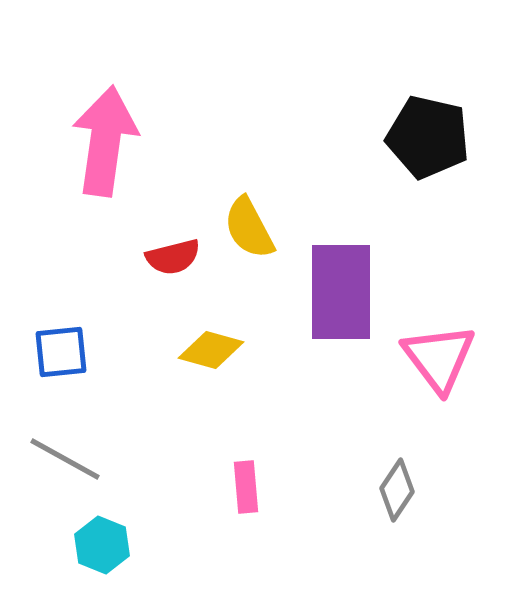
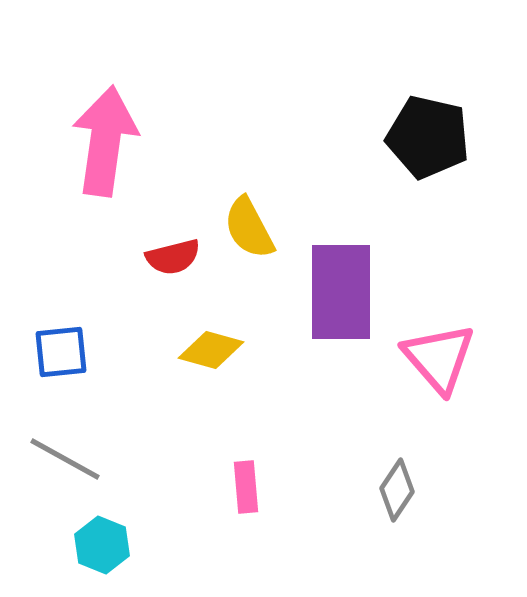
pink triangle: rotated 4 degrees counterclockwise
